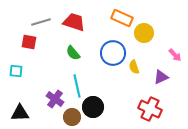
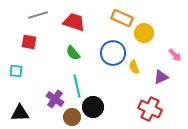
gray line: moved 3 px left, 7 px up
